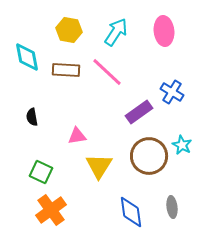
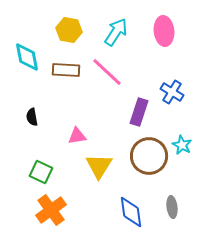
purple rectangle: rotated 36 degrees counterclockwise
